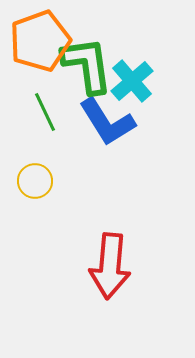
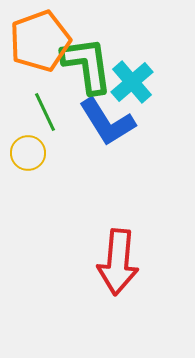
cyan cross: moved 1 px down
yellow circle: moved 7 px left, 28 px up
red arrow: moved 8 px right, 4 px up
